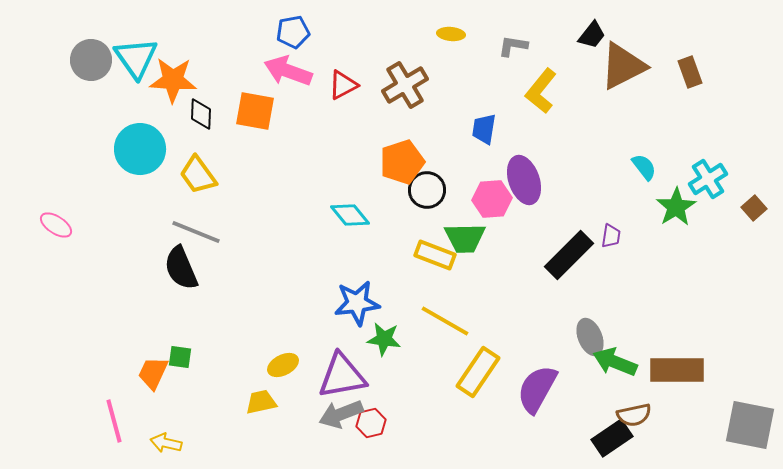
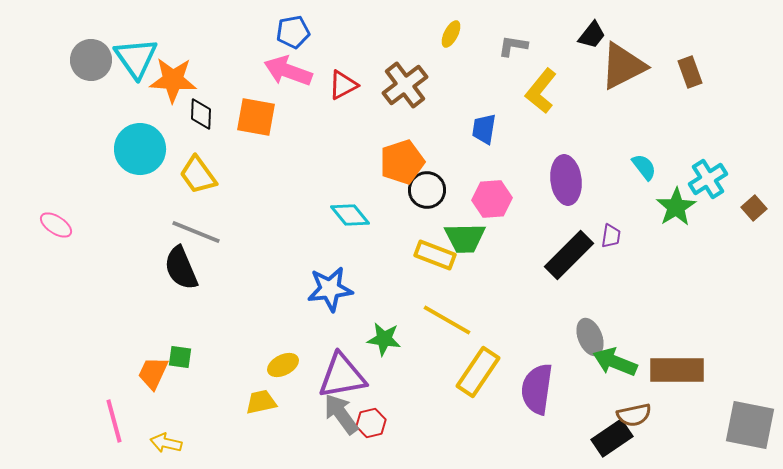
yellow ellipse at (451, 34): rotated 68 degrees counterclockwise
brown cross at (405, 85): rotated 6 degrees counterclockwise
orange square at (255, 111): moved 1 px right, 6 px down
purple ellipse at (524, 180): moved 42 px right; rotated 12 degrees clockwise
blue star at (357, 303): moved 27 px left, 14 px up
yellow line at (445, 321): moved 2 px right, 1 px up
purple semicircle at (537, 389): rotated 21 degrees counterclockwise
gray arrow at (341, 414): rotated 75 degrees clockwise
